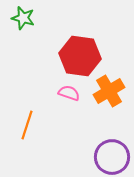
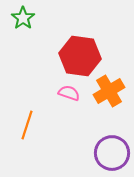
green star: rotated 20 degrees clockwise
purple circle: moved 4 px up
